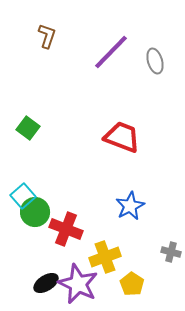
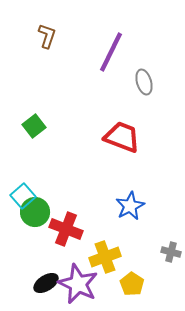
purple line: rotated 18 degrees counterclockwise
gray ellipse: moved 11 px left, 21 px down
green square: moved 6 px right, 2 px up; rotated 15 degrees clockwise
